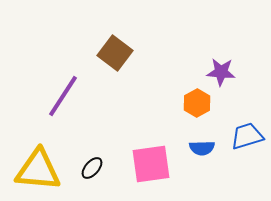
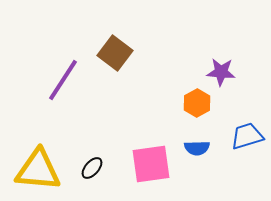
purple line: moved 16 px up
blue semicircle: moved 5 px left
